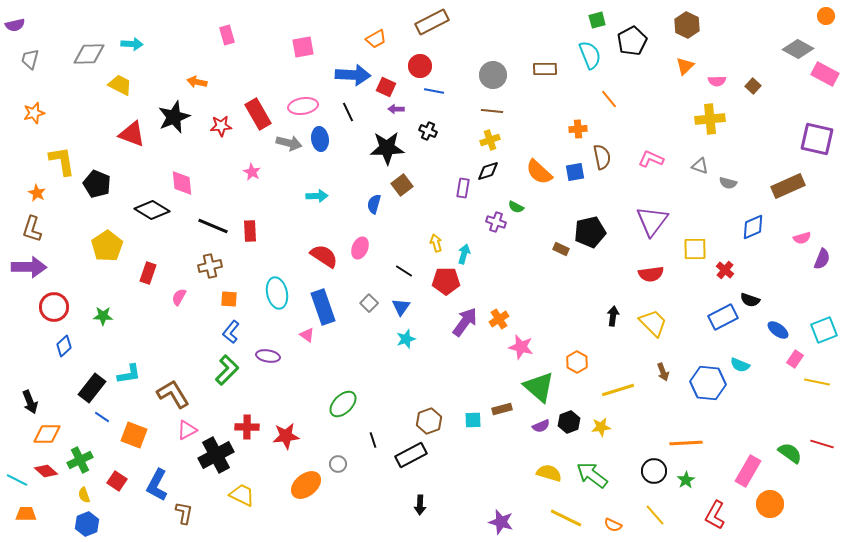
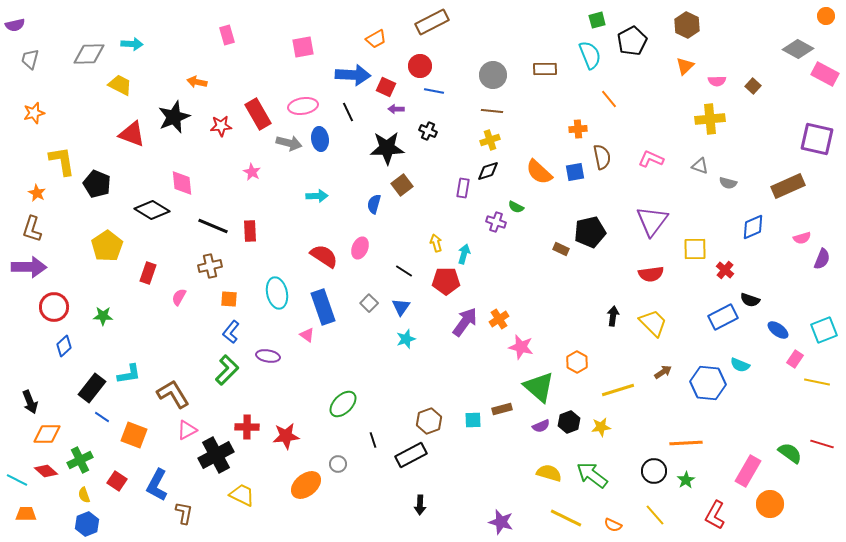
brown arrow at (663, 372): rotated 102 degrees counterclockwise
